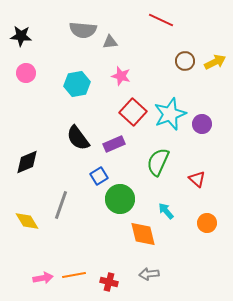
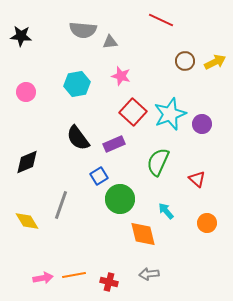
pink circle: moved 19 px down
